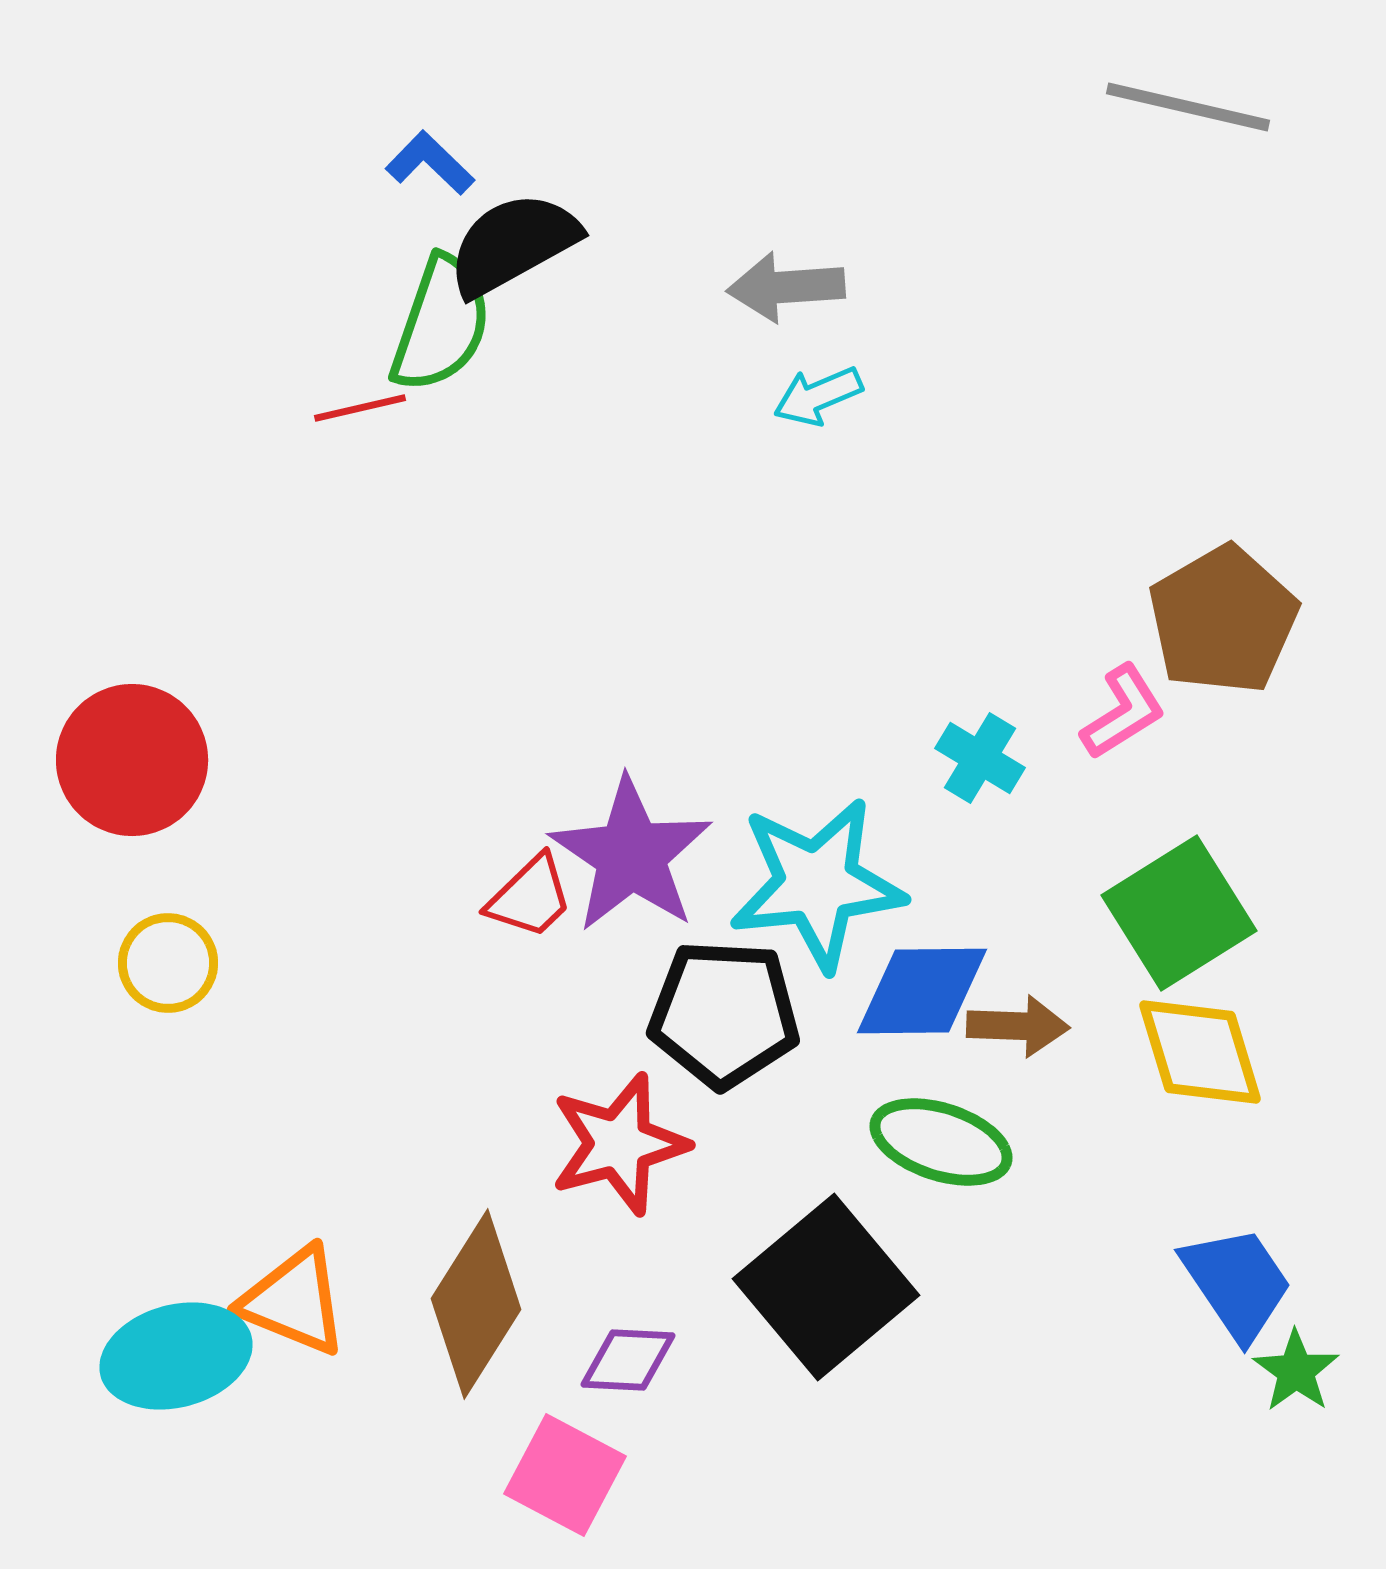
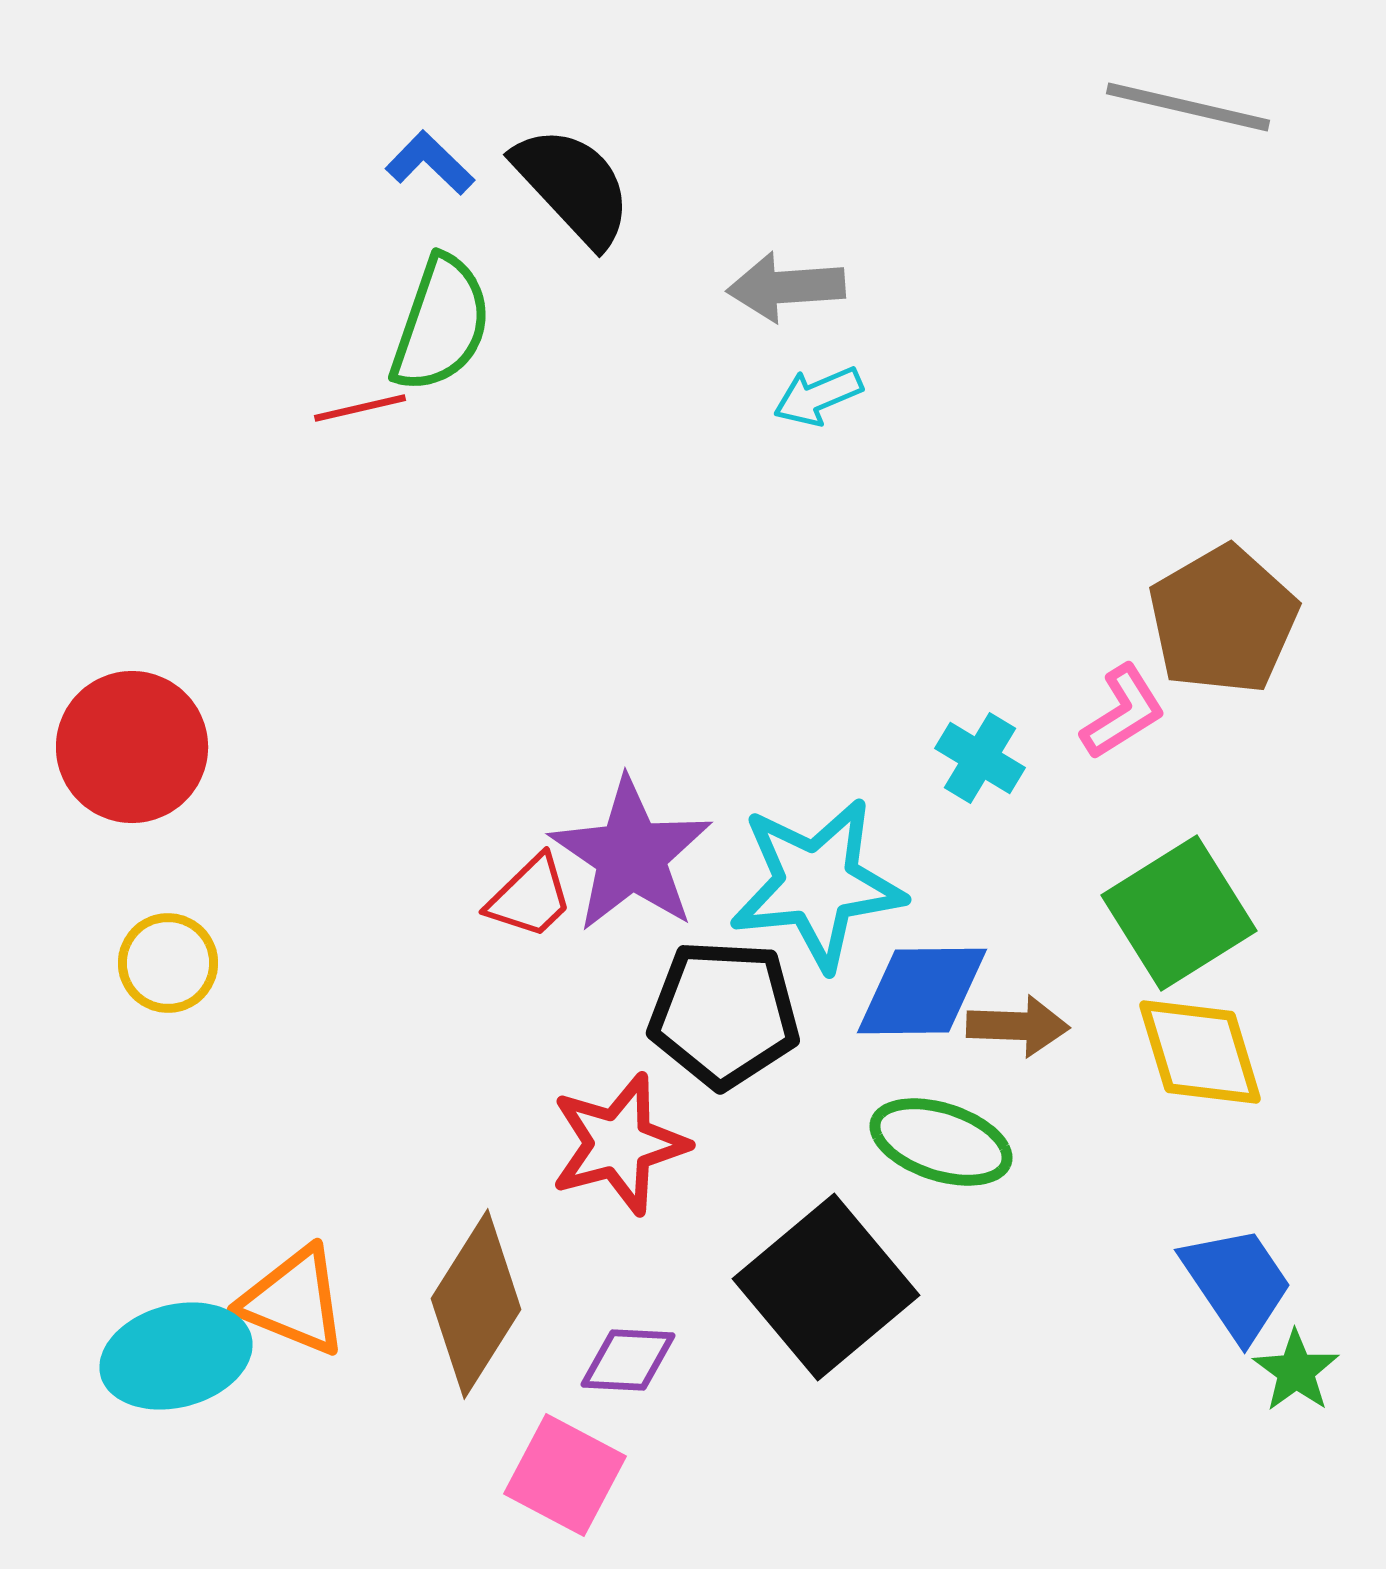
black semicircle: moved 60 px right, 58 px up; rotated 76 degrees clockwise
red circle: moved 13 px up
